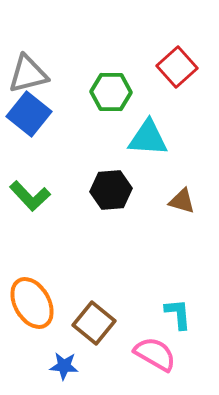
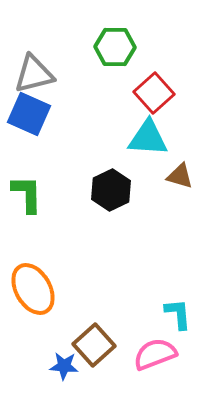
red square: moved 23 px left, 26 px down
gray triangle: moved 6 px right
green hexagon: moved 4 px right, 45 px up
blue square: rotated 15 degrees counterclockwise
black hexagon: rotated 21 degrees counterclockwise
green L-shape: moved 3 px left, 2 px up; rotated 138 degrees counterclockwise
brown triangle: moved 2 px left, 25 px up
orange ellipse: moved 1 px right, 14 px up
brown square: moved 22 px down; rotated 9 degrees clockwise
pink semicircle: rotated 51 degrees counterclockwise
